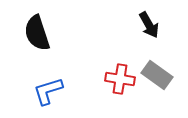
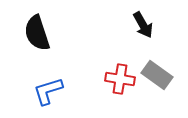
black arrow: moved 6 px left
